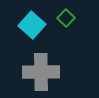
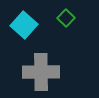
cyan square: moved 8 px left
